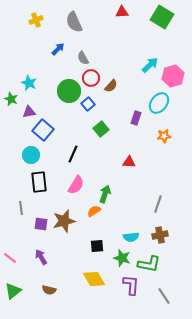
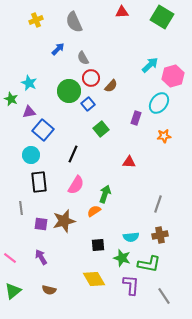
black square at (97, 246): moved 1 px right, 1 px up
